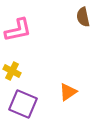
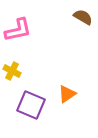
brown semicircle: rotated 132 degrees clockwise
orange triangle: moved 1 px left, 2 px down
purple square: moved 8 px right, 1 px down
